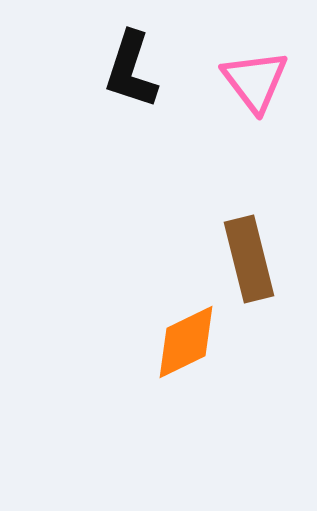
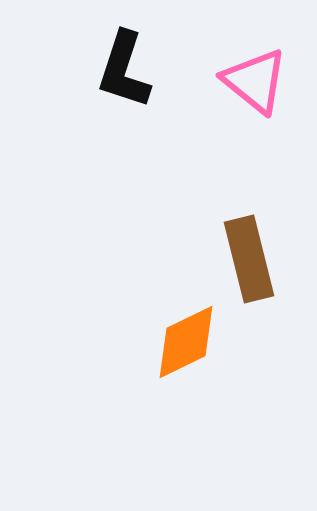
black L-shape: moved 7 px left
pink triangle: rotated 14 degrees counterclockwise
